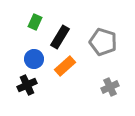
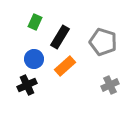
gray cross: moved 2 px up
